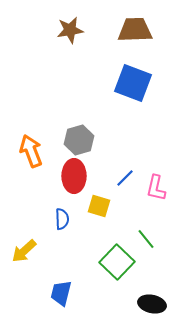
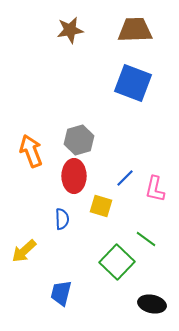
pink L-shape: moved 1 px left, 1 px down
yellow square: moved 2 px right
green line: rotated 15 degrees counterclockwise
